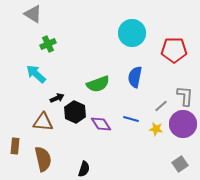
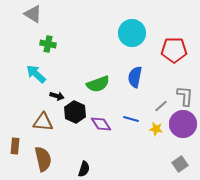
green cross: rotated 35 degrees clockwise
black arrow: moved 2 px up; rotated 40 degrees clockwise
